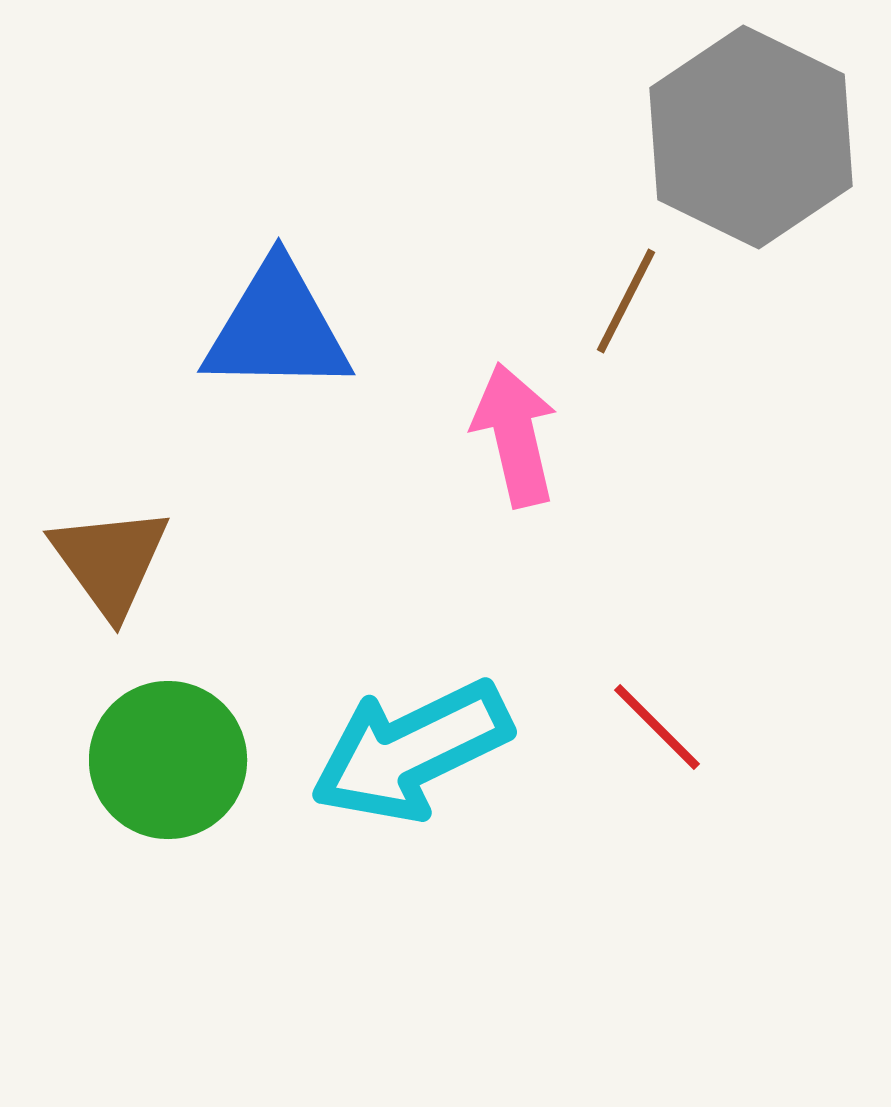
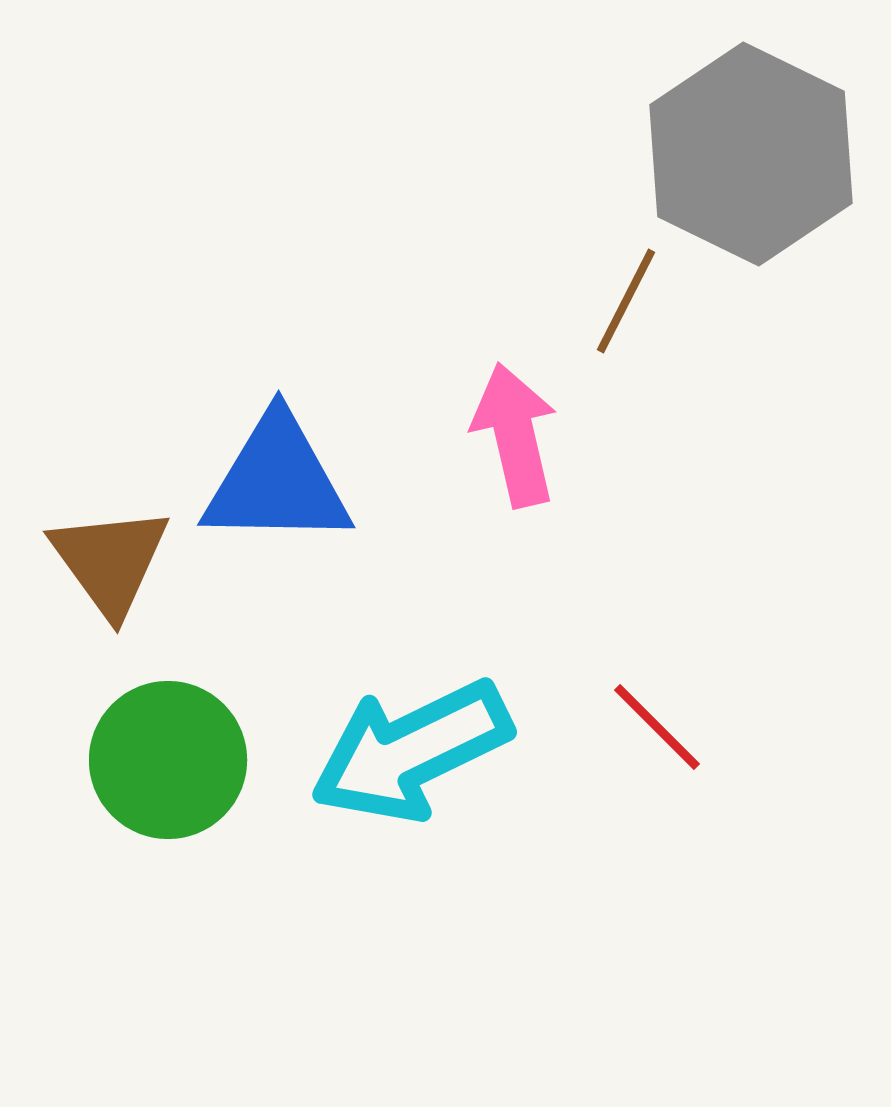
gray hexagon: moved 17 px down
blue triangle: moved 153 px down
